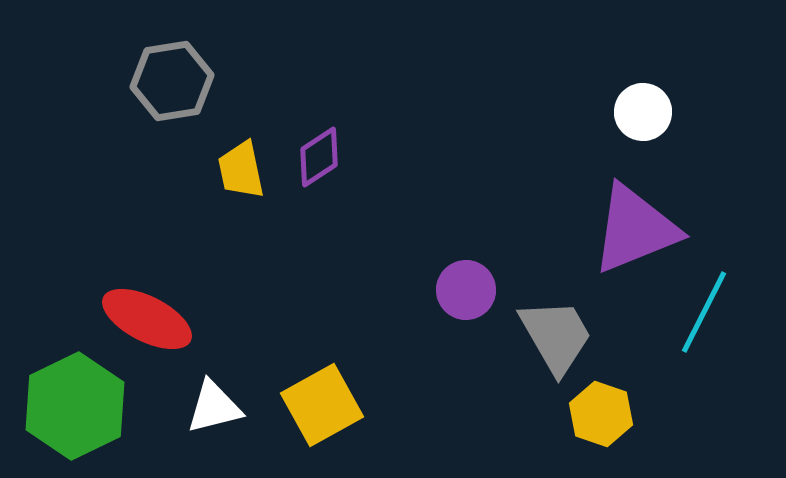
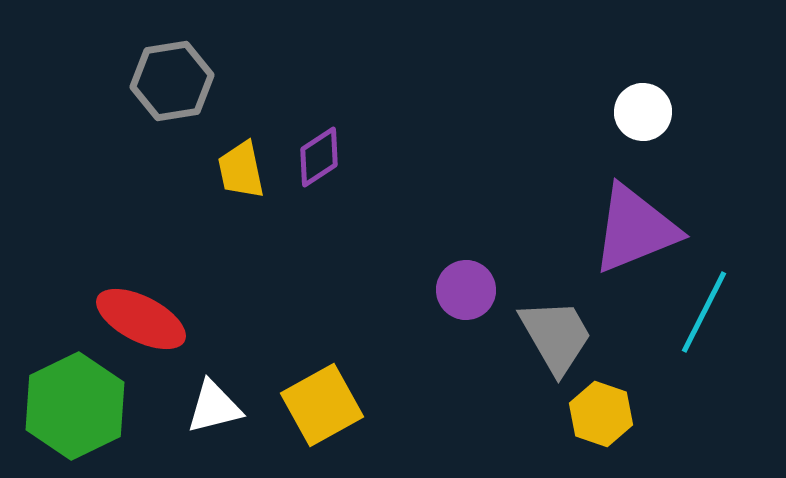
red ellipse: moved 6 px left
